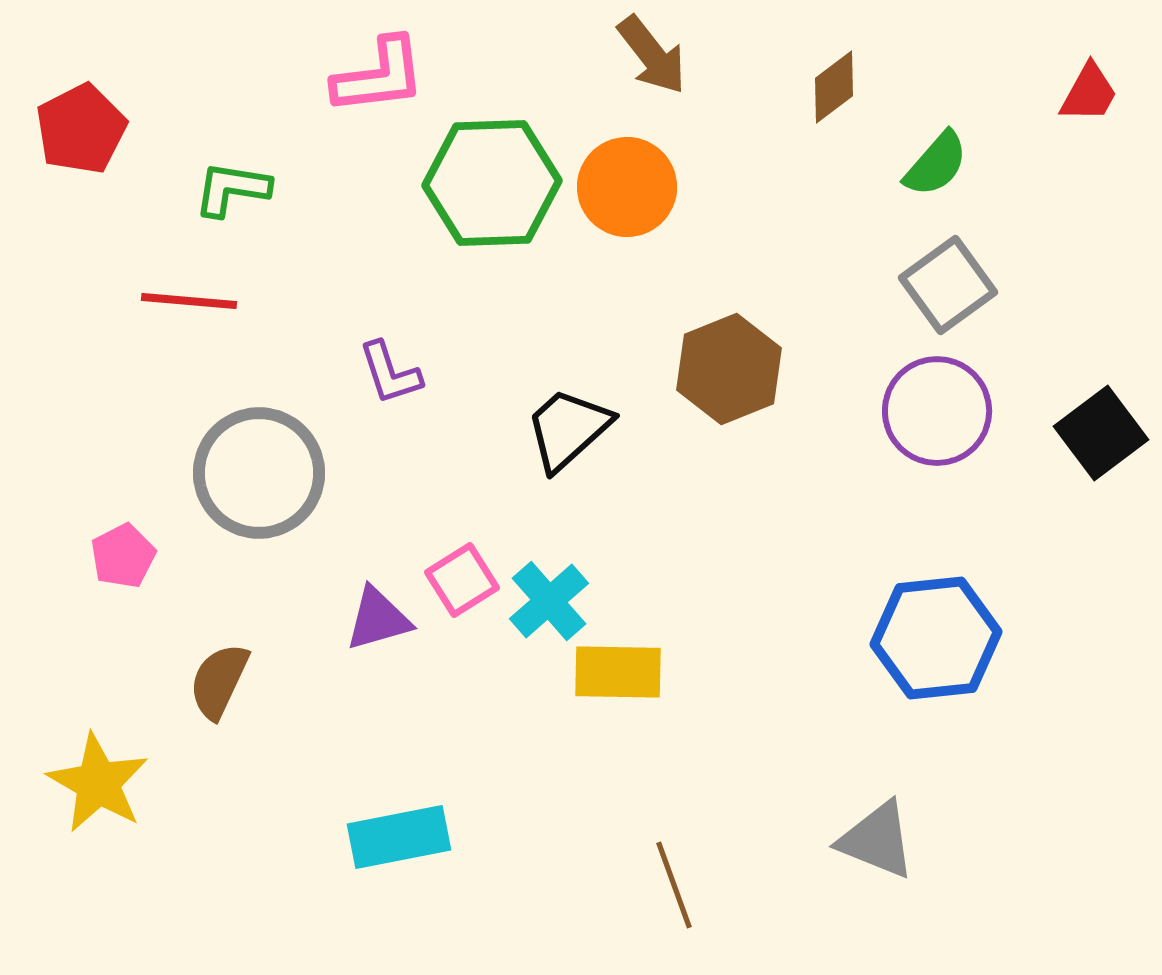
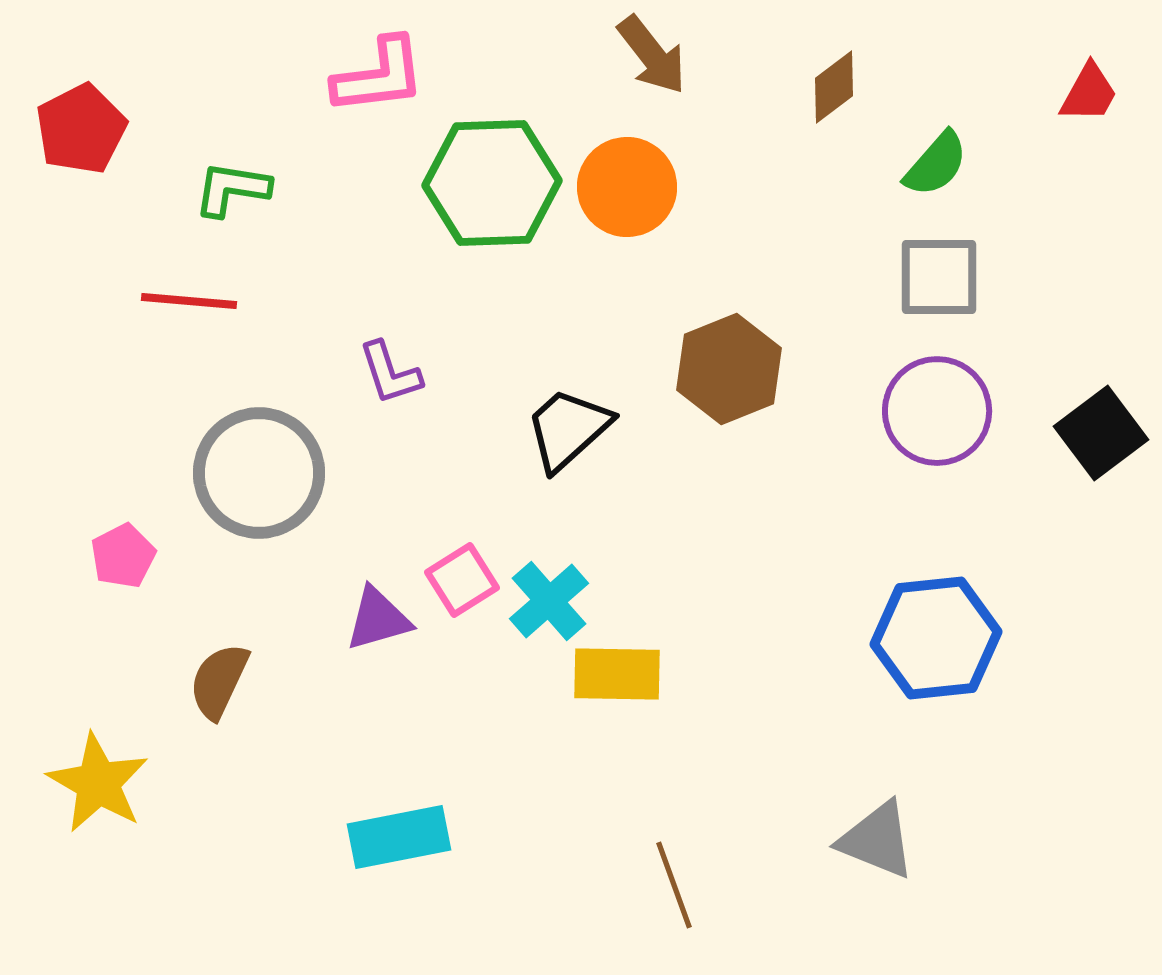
gray square: moved 9 px left, 8 px up; rotated 36 degrees clockwise
yellow rectangle: moved 1 px left, 2 px down
